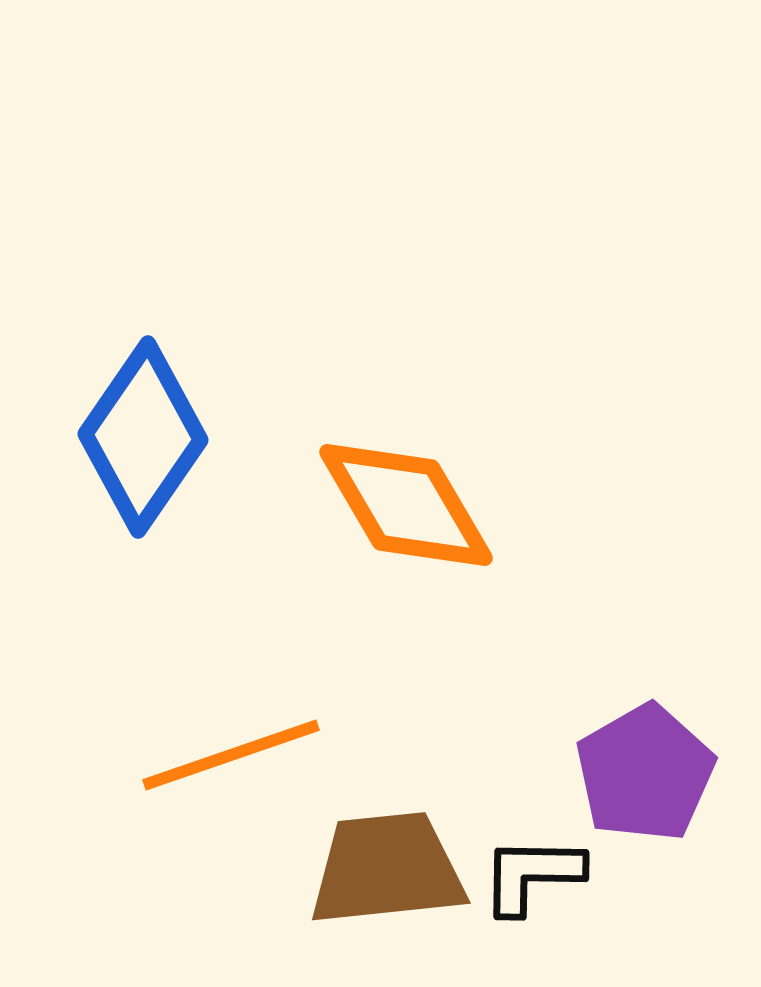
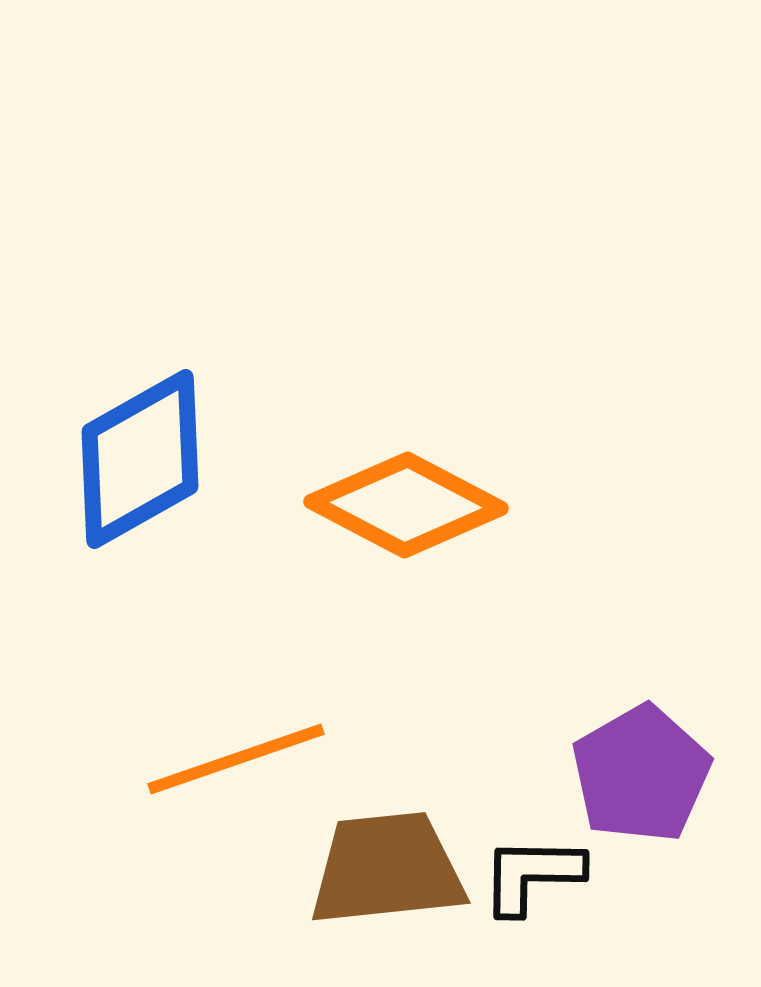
blue diamond: moved 3 px left, 22 px down; rotated 26 degrees clockwise
orange diamond: rotated 32 degrees counterclockwise
orange line: moved 5 px right, 4 px down
purple pentagon: moved 4 px left, 1 px down
